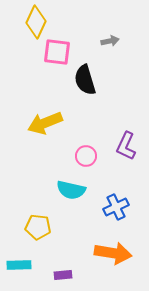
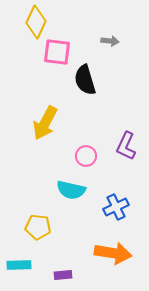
gray arrow: rotated 18 degrees clockwise
yellow arrow: rotated 40 degrees counterclockwise
